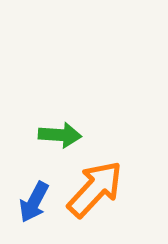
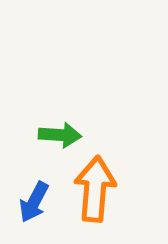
orange arrow: rotated 38 degrees counterclockwise
